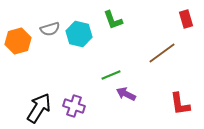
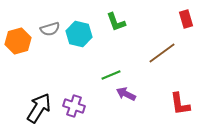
green L-shape: moved 3 px right, 2 px down
